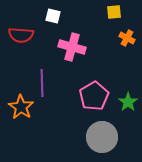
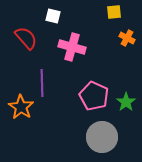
red semicircle: moved 5 px right, 3 px down; rotated 135 degrees counterclockwise
pink pentagon: rotated 16 degrees counterclockwise
green star: moved 2 px left
